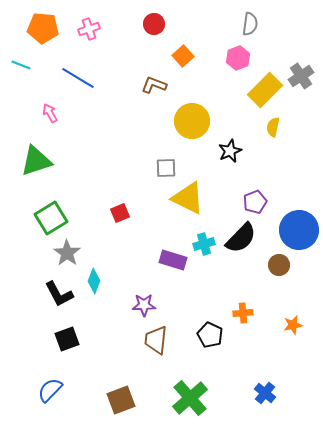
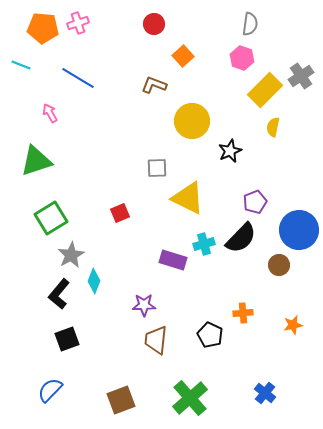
pink cross: moved 11 px left, 6 px up
pink hexagon: moved 4 px right; rotated 20 degrees counterclockwise
gray square: moved 9 px left
gray star: moved 4 px right, 2 px down; rotated 8 degrees clockwise
black L-shape: rotated 68 degrees clockwise
